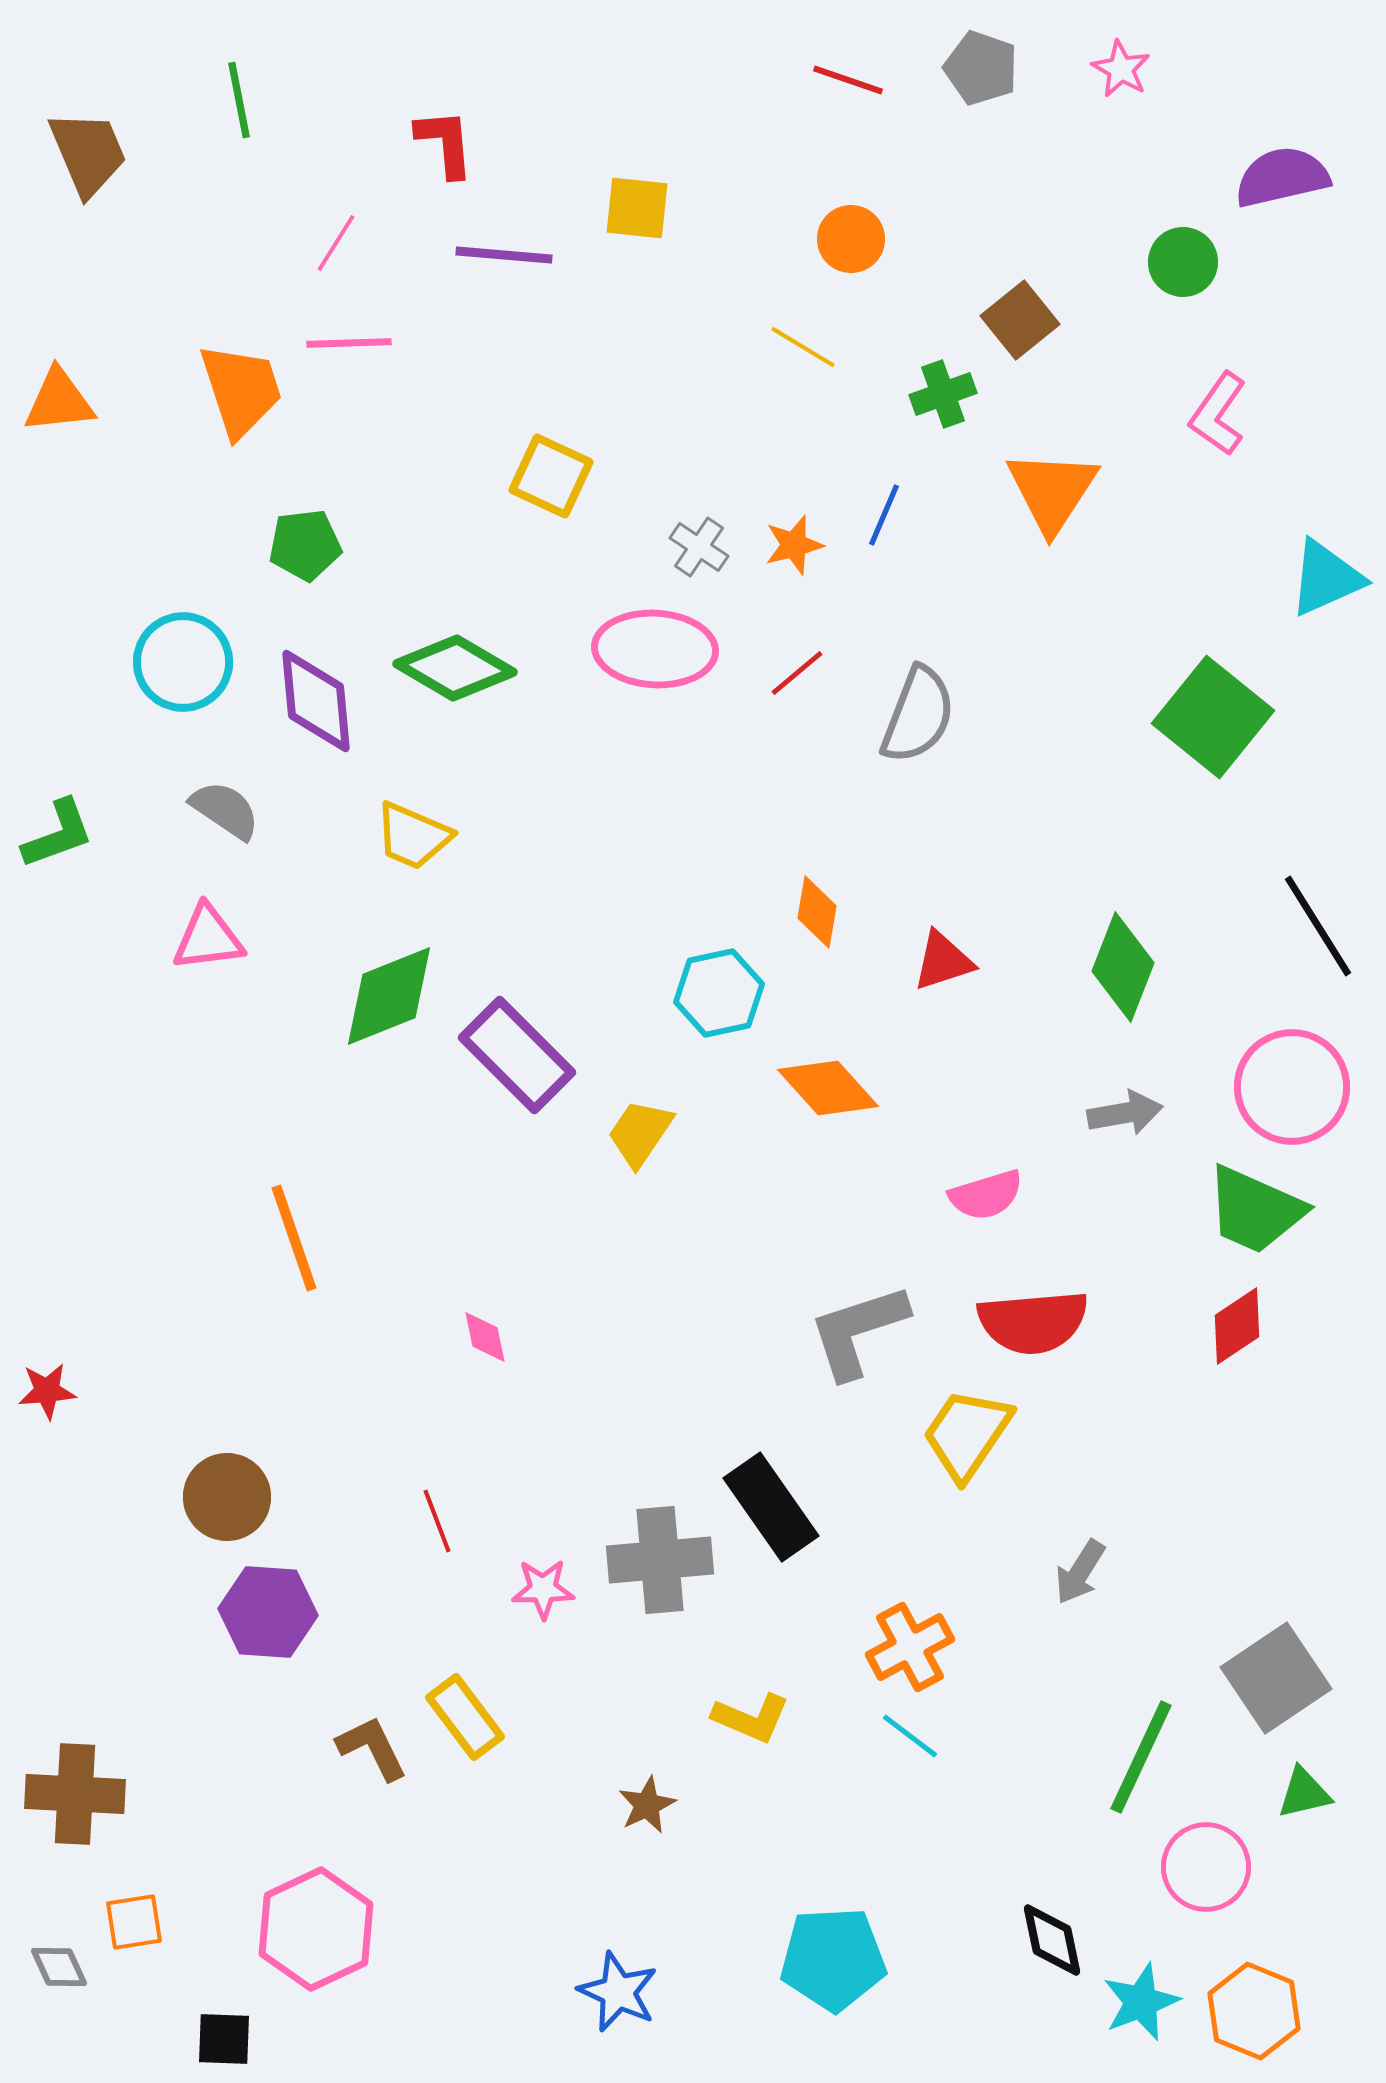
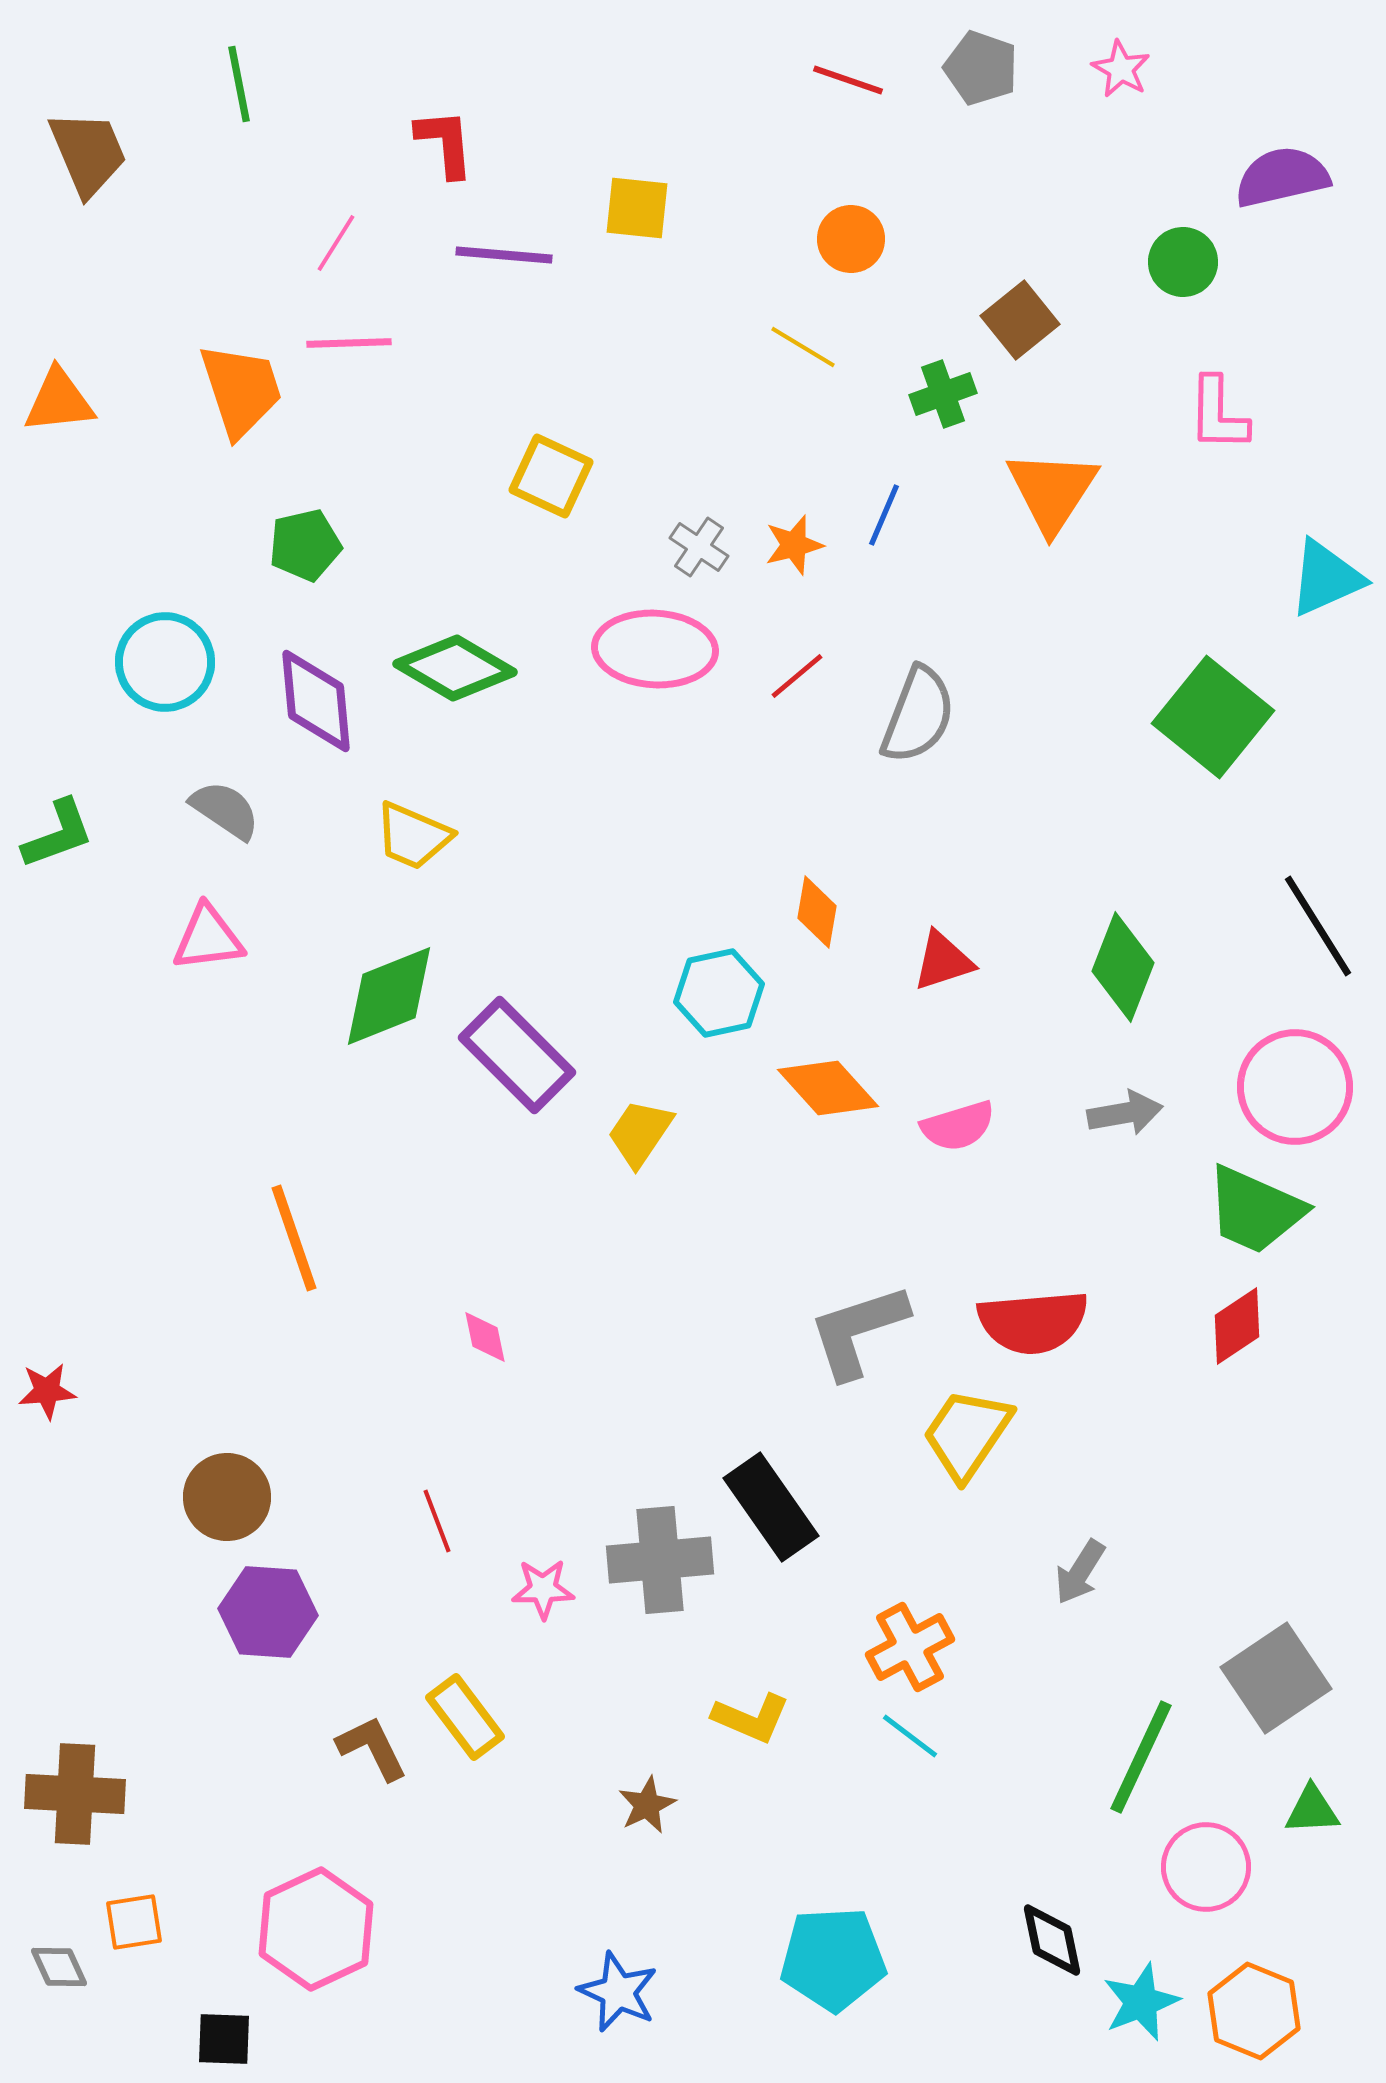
green line at (239, 100): moved 16 px up
pink L-shape at (1218, 414): rotated 34 degrees counterclockwise
green pentagon at (305, 545): rotated 6 degrees counterclockwise
cyan circle at (183, 662): moved 18 px left
red line at (797, 673): moved 3 px down
pink circle at (1292, 1087): moved 3 px right
pink semicircle at (986, 1195): moved 28 px left, 69 px up
green triangle at (1304, 1793): moved 8 px right, 17 px down; rotated 10 degrees clockwise
